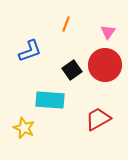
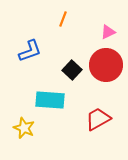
orange line: moved 3 px left, 5 px up
pink triangle: rotated 28 degrees clockwise
red circle: moved 1 px right
black square: rotated 12 degrees counterclockwise
